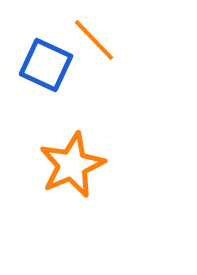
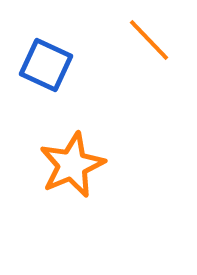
orange line: moved 55 px right
